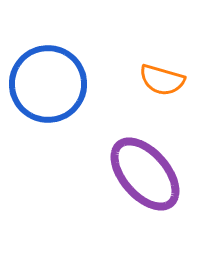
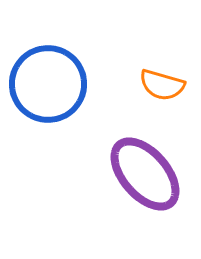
orange semicircle: moved 5 px down
